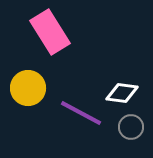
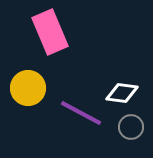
pink rectangle: rotated 9 degrees clockwise
